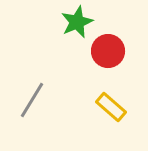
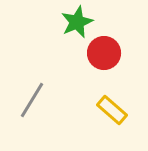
red circle: moved 4 px left, 2 px down
yellow rectangle: moved 1 px right, 3 px down
